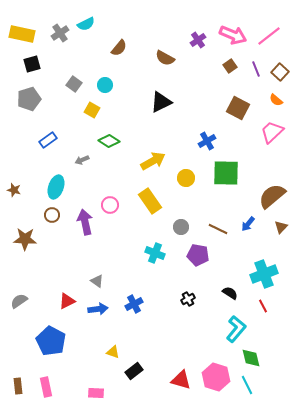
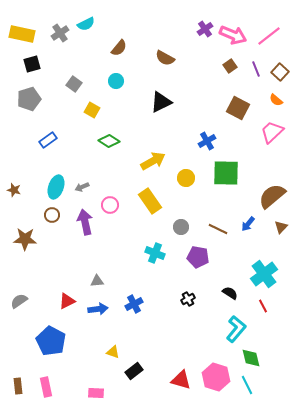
purple cross at (198, 40): moved 7 px right, 11 px up
cyan circle at (105, 85): moved 11 px right, 4 px up
gray arrow at (82, 160): moved 27 px down
purple pentagon at (198, 255): moved 2 px down
cyan cross at (264, 274): rotated 16 degrees counterclockwise
gray triangle at (97, 281): rotated 40 degrees counterclockwise
